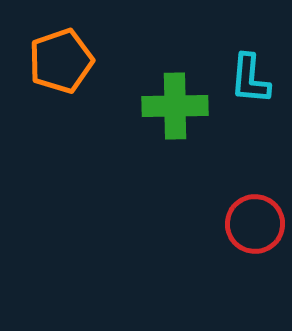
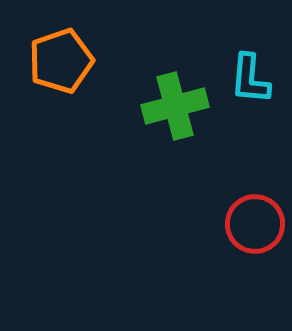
green cross: rotated 14 degrees counterclockwise
